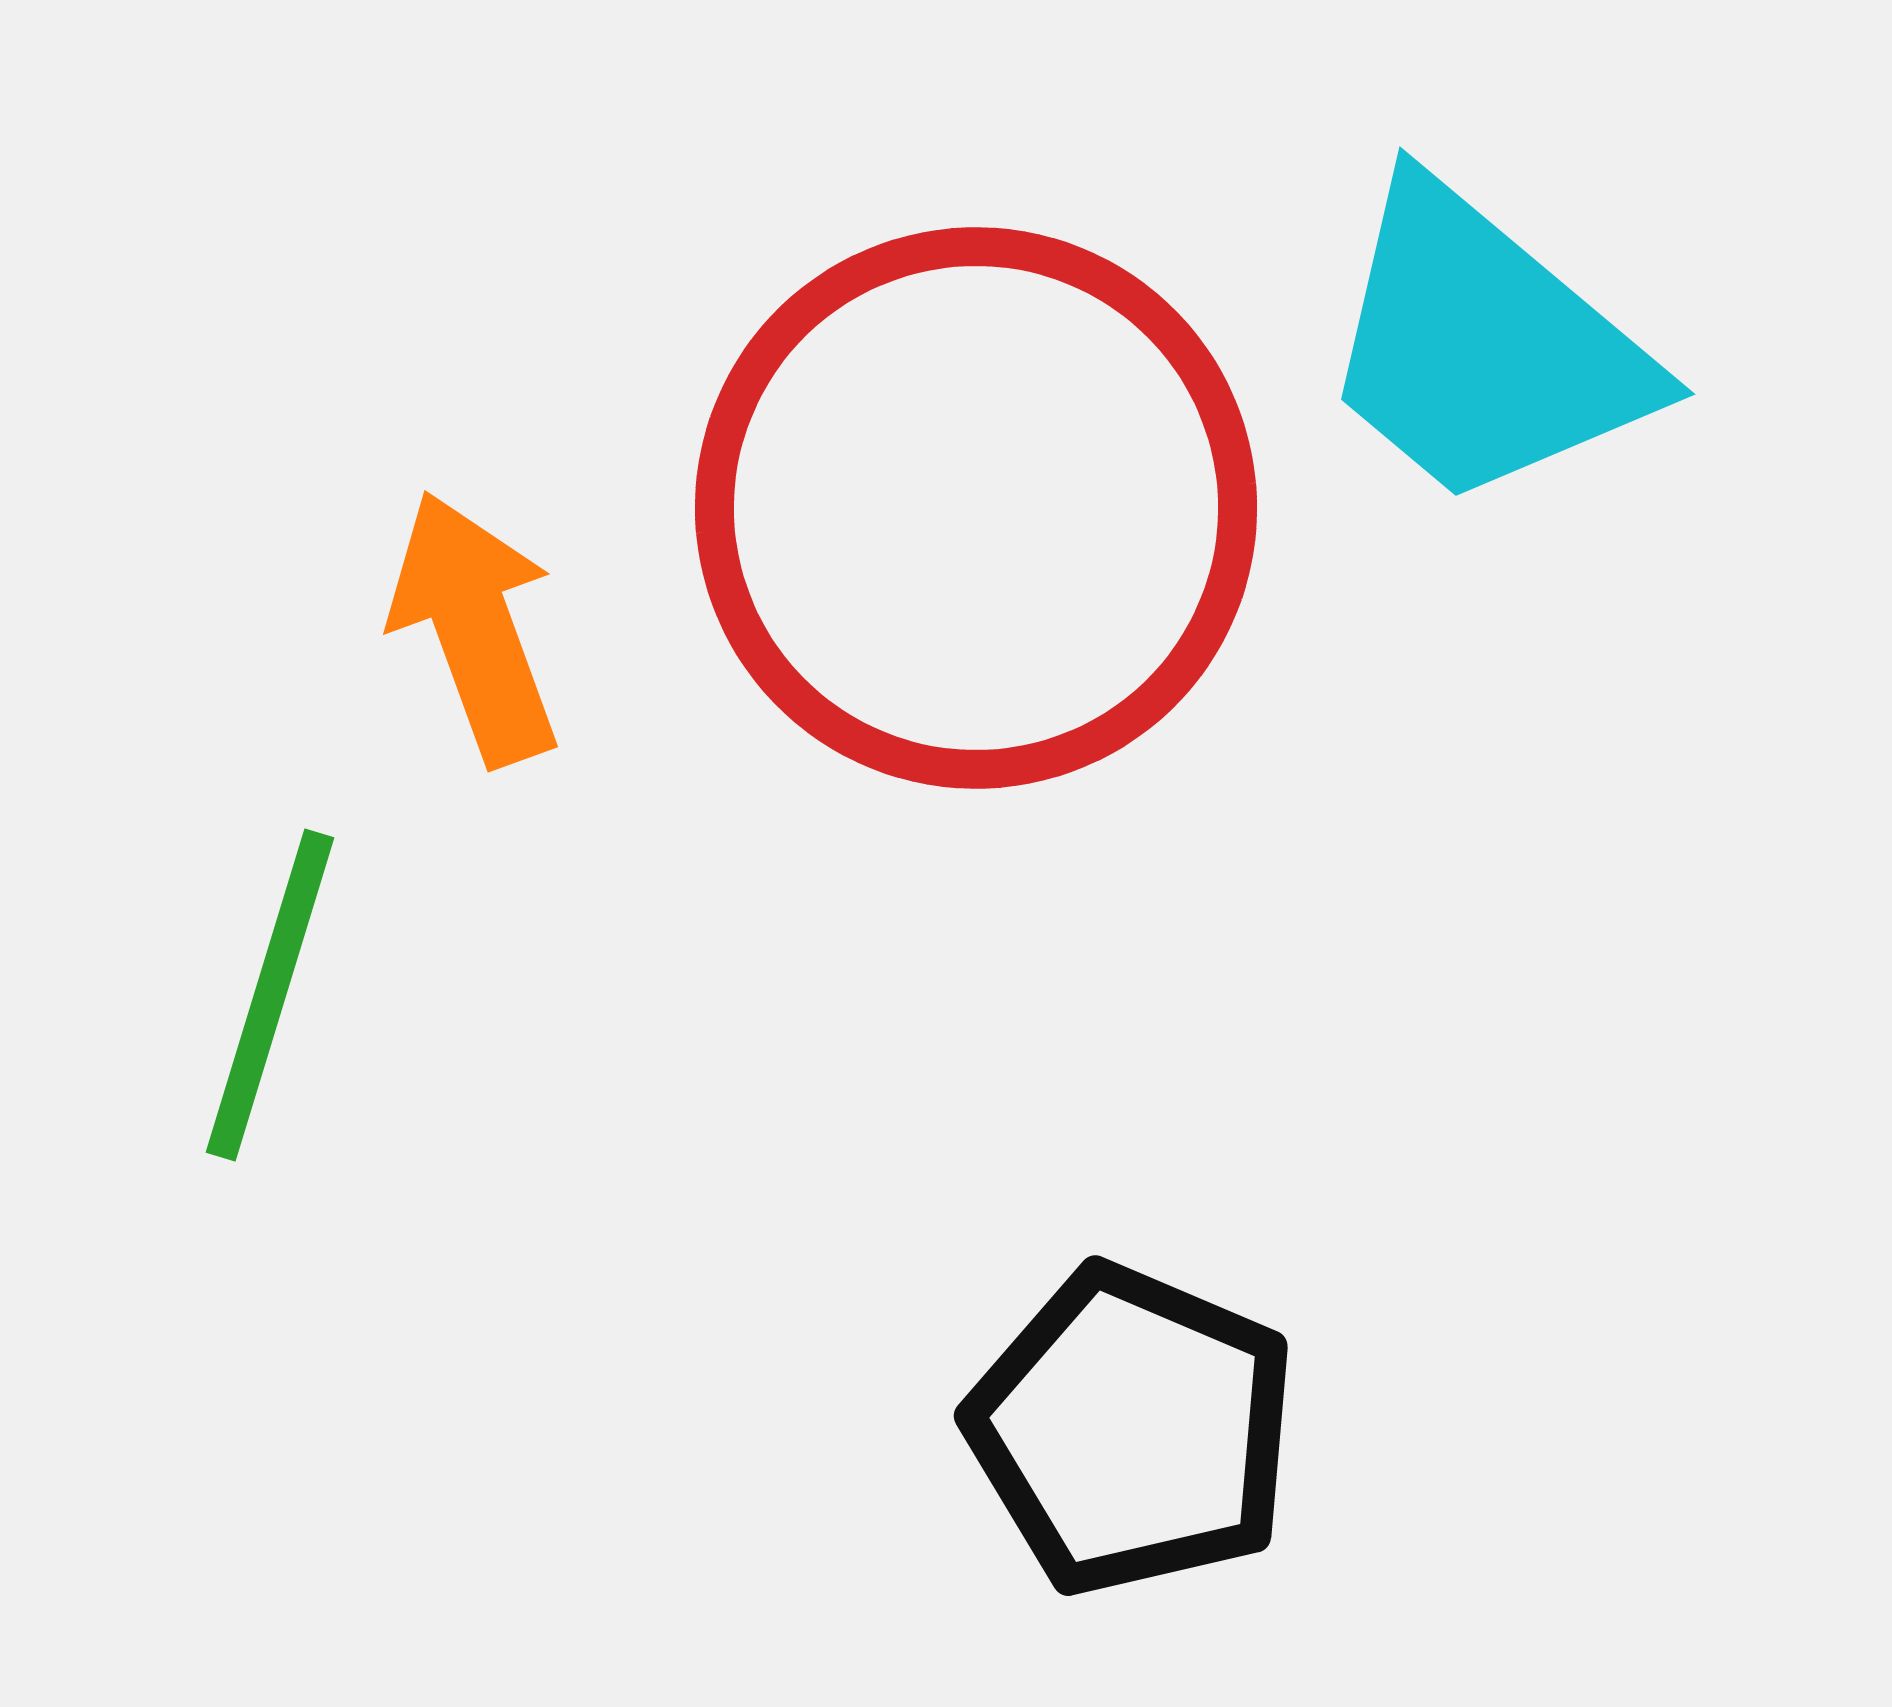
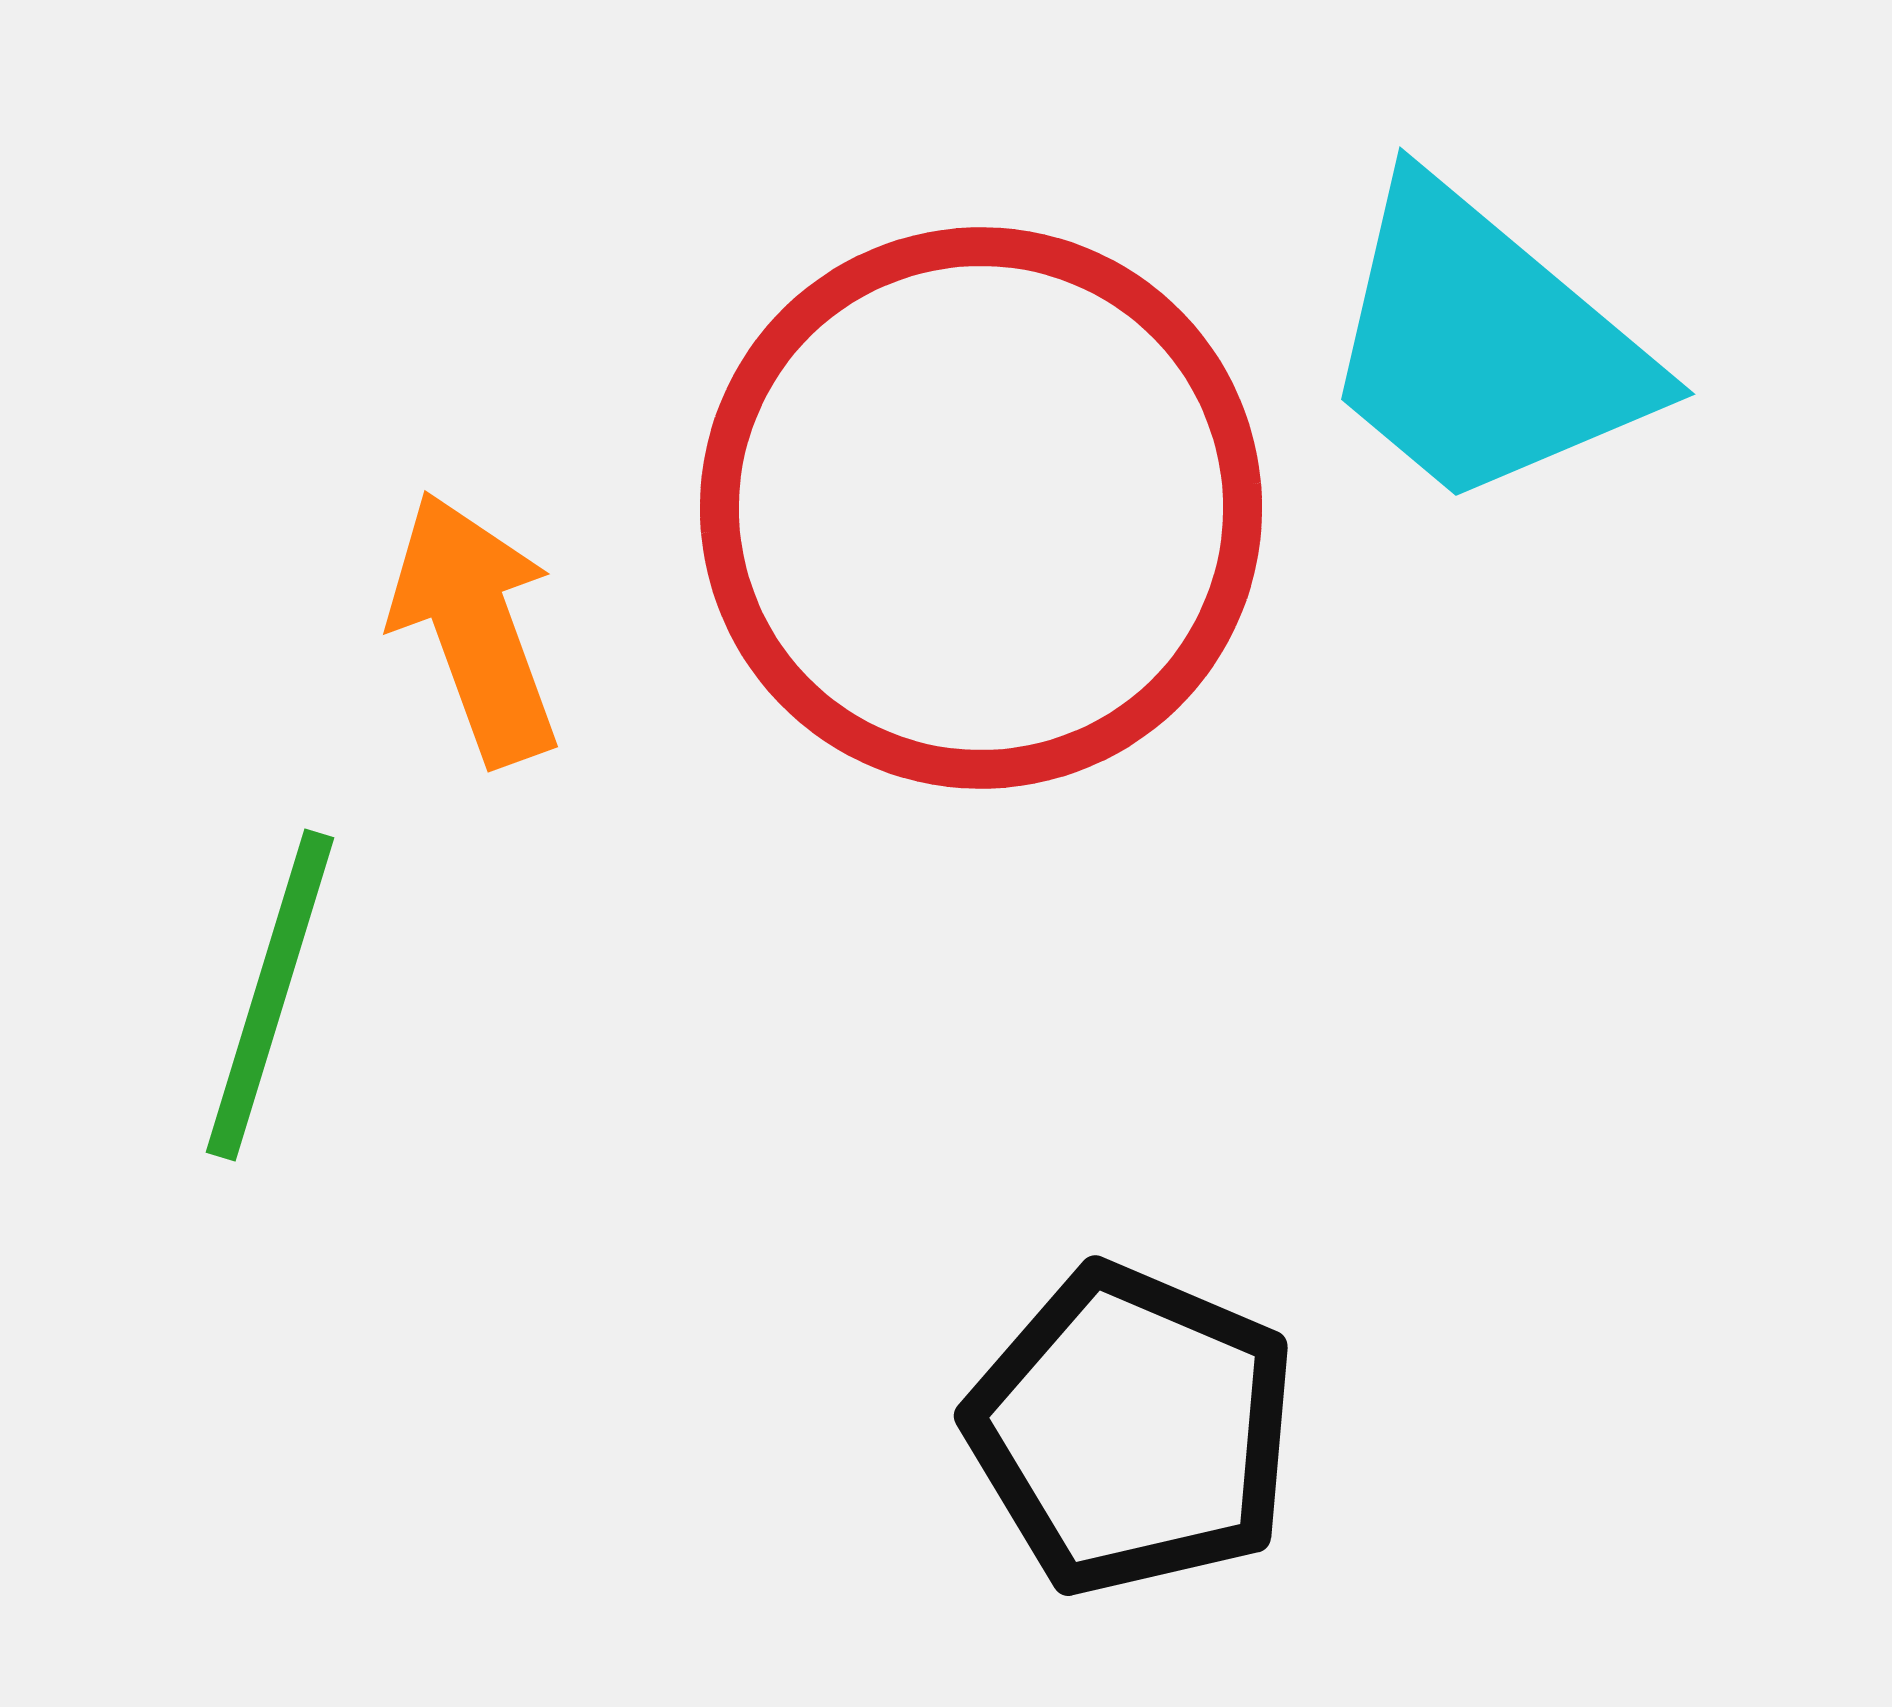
red circle: moved 5 px right
